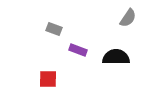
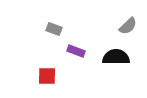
gray semicircle: moved 8 px down; rotated 12 degrees clockwise
purple rectangle: moved 2 px left, 1 px down
red square: moved 1 px left, 3 px up
